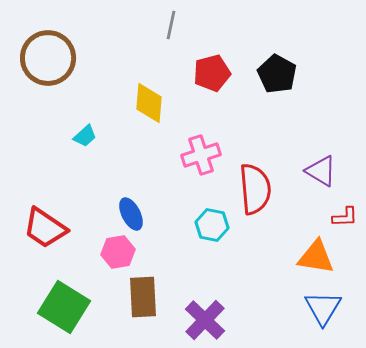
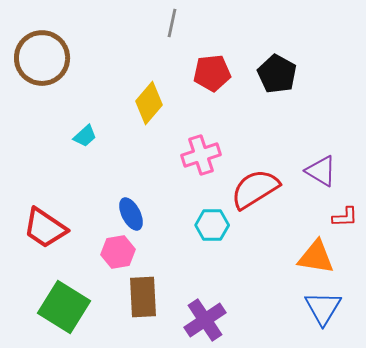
gray line: moved 1 px right, 2 px up
brown circle: moved 6 px left
red pentagon: rotated 9 degrees clockwise
yellow diamond: rotated 36 degrees clockwise
red semicircle: rotated 117 degrees counterclockwise
cyan hexagon: rotated 12 degrees counterclockwise
purple cross: rotated 12 degrees clockwise
